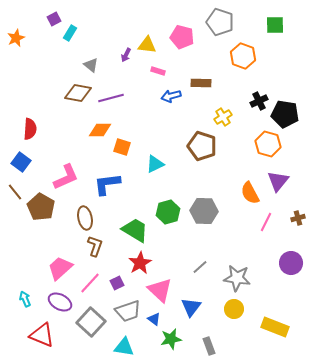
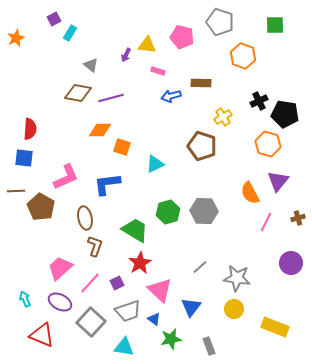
blue square at (21, 162): moved 3 px right, 4 px up; rotated 30 degrees counterclockwise
brown line at (15, 192): moved 1 px right, 1 px up; rotated 54 degrees counterclockwise
